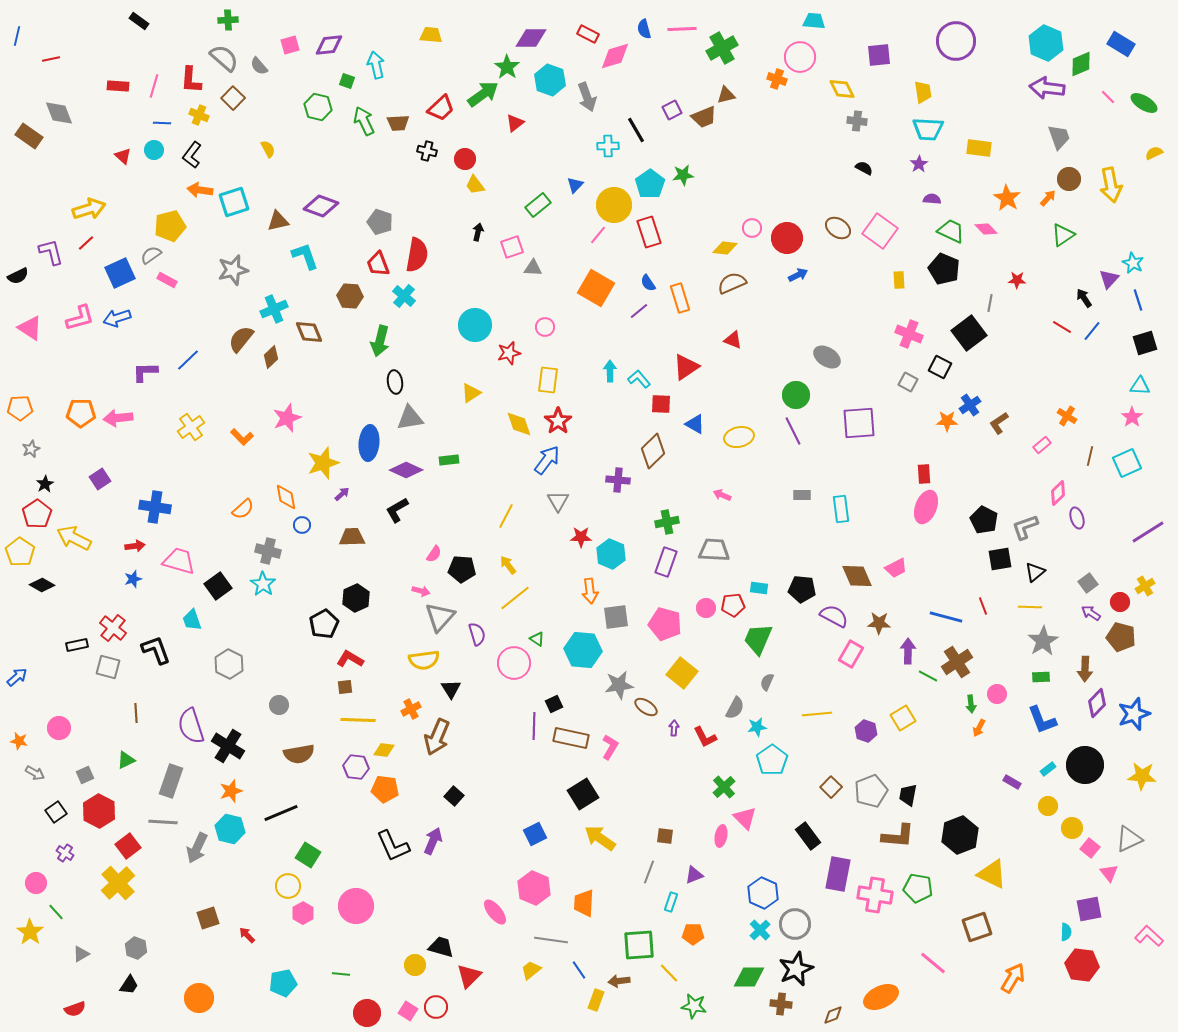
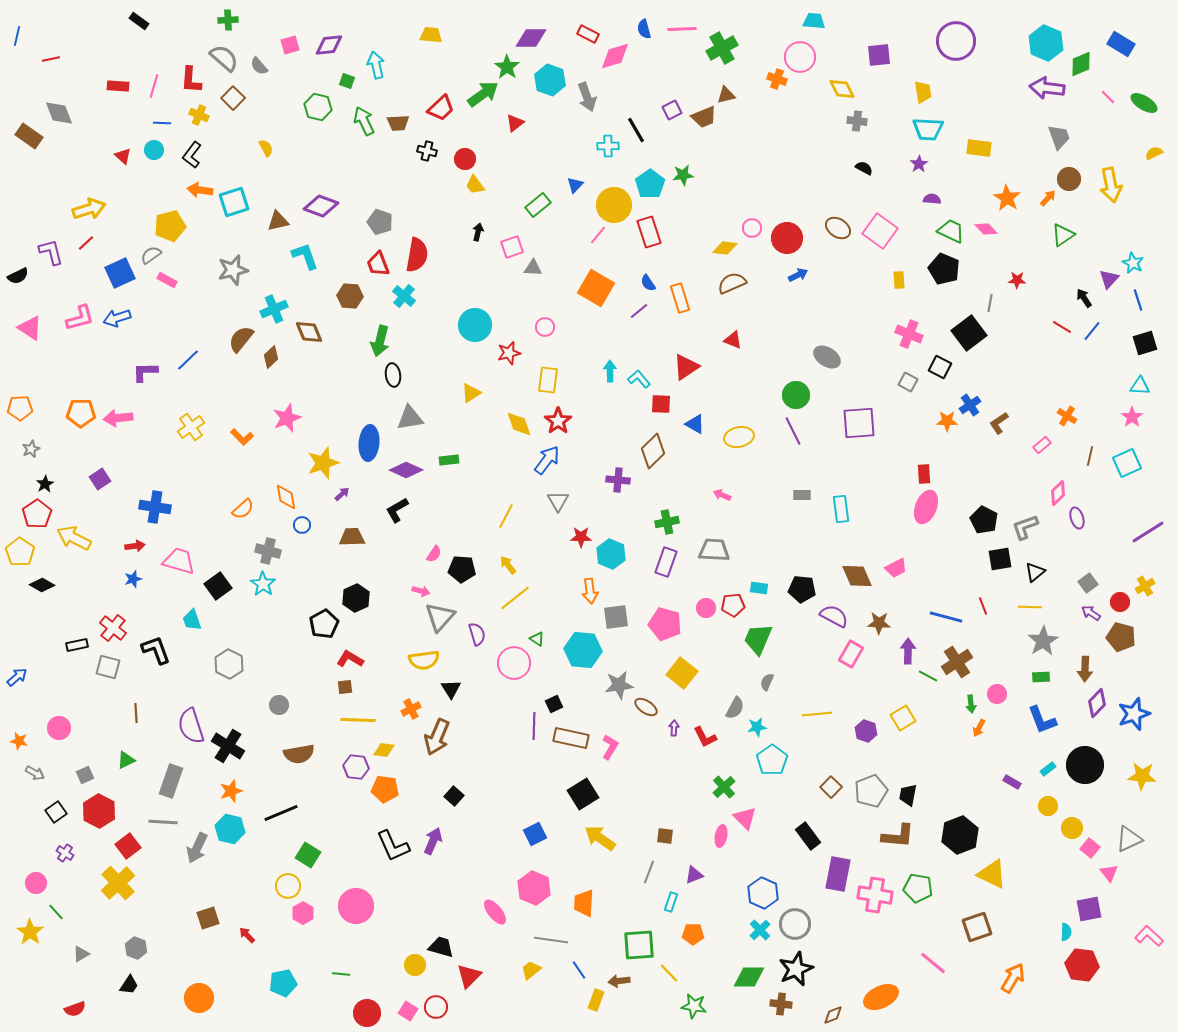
yellow semicircle at (268, 149): moved 2 px left, 1 px up
black ellipse at (395, 382): moved 2 px left, 7 px up
